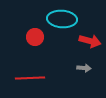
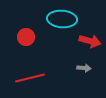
red circle: moved 9 px left
red line: rotated 12 degrees counterclockwise
